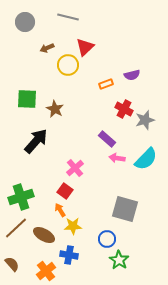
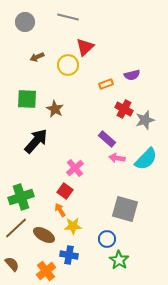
brown arrow: moved 10 px left, 9 px down
